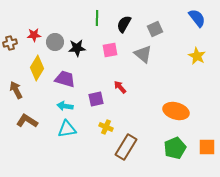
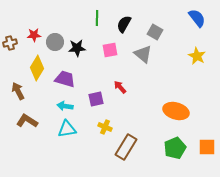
gray square: moved 3 px down; rotated 35 degrees counterclockwise
brown arrow: moved 2 px right, 1 px down
yellow cross: moved 1 px left
